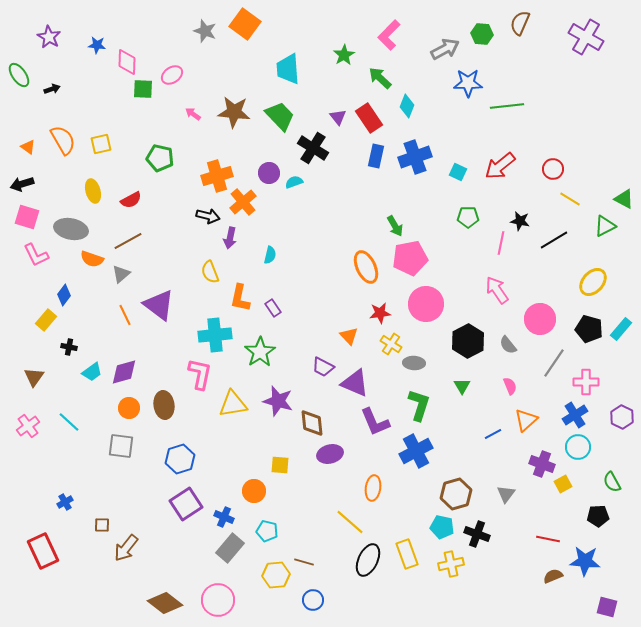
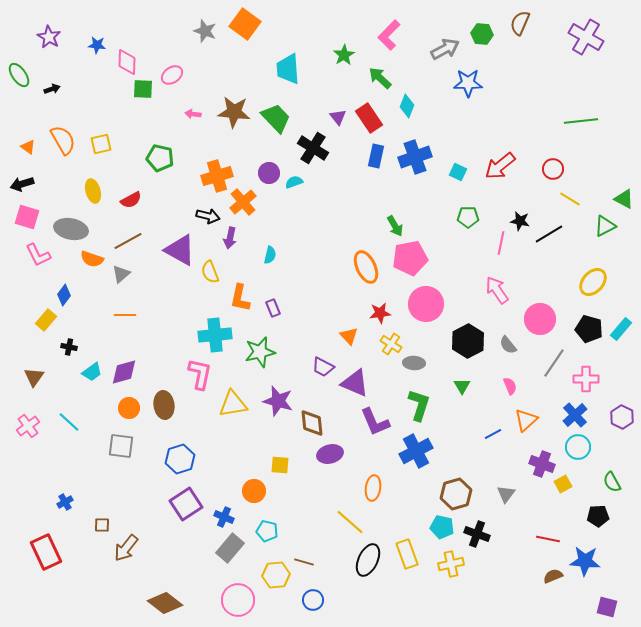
green line at (507, 106): moved 74 px right, 15 px down
pink arrow at (193, 114): rotated 28 degrees counterclockwise
green trapezoid at (280, 116): moved 4 px left, 2 px down
black line at (554, 240): moved 5 px left, 6 px up
pink L-shape at (36, 255): moved 2 px right
purple triangle at (159, 305): moved 21 px right, 55 px up; rotated 8 degrees counterclockwise
purple rectangle at (273, 308): rotated 12 degrees clockwise
orange line at (125, 315): rotated 65 degrees counterclockwise
green star at (260, 352): rotated 20 degrees clockwise
pink cross at (586, 382): moved 3 px up
blue cross at (575, 415): rotated 10 degrees counterclockwise
red rectangle at (43, 551): moved 3 px right, 1 px down
pink circle at (218, 600): moved 20 px right
